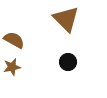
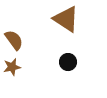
brown triangle: rotated 12 degrees counterclockwise
brown semicircle: rotated 25 degrees clockwise
